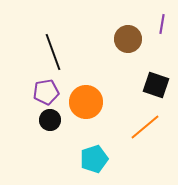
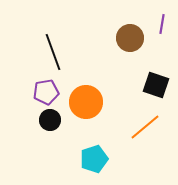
brown circle: moved 2 px right, 1 px up
